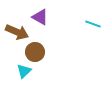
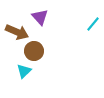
purple triangle: rotated 18 degrees clockwise
cyan line: rotated 70 degrees counterclockwise
brown circle: moved 1 px left, 1 px up
